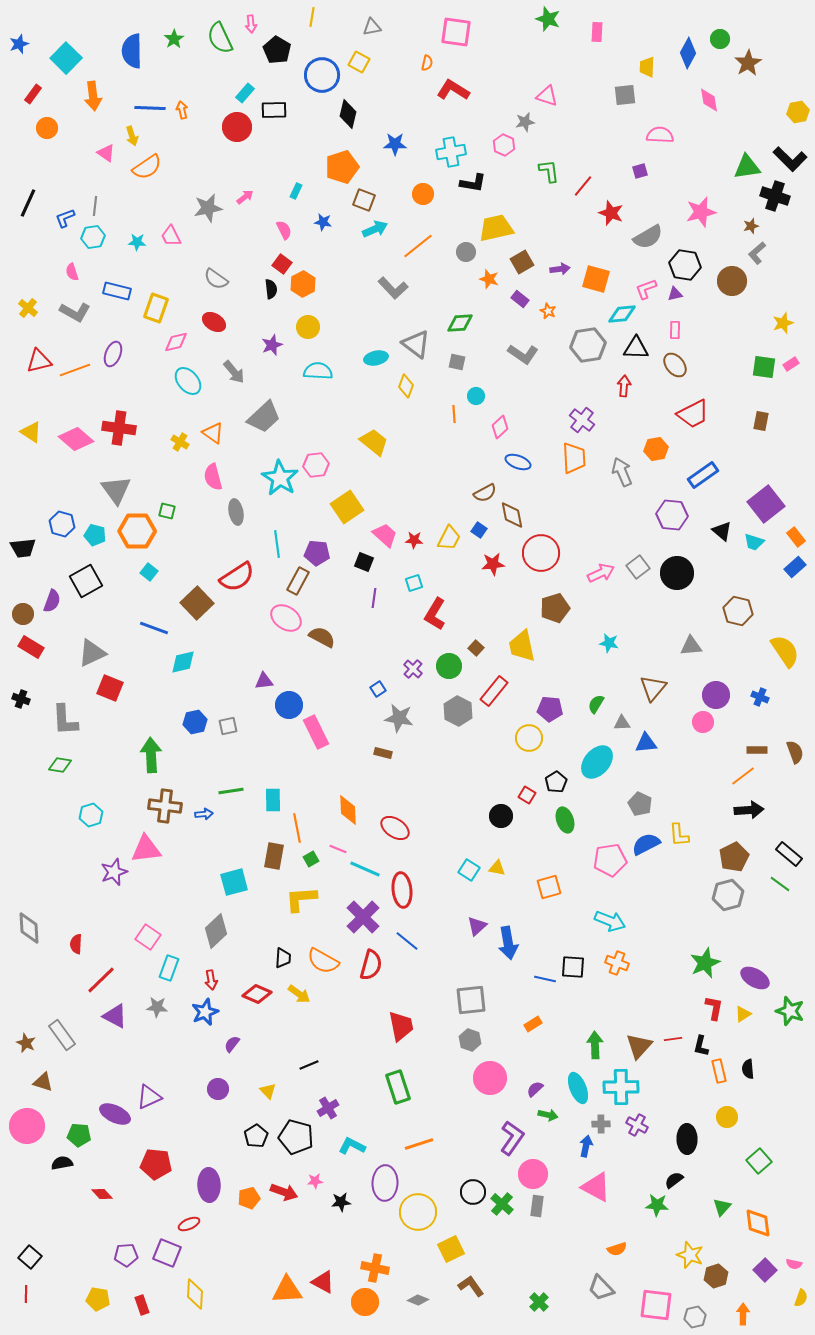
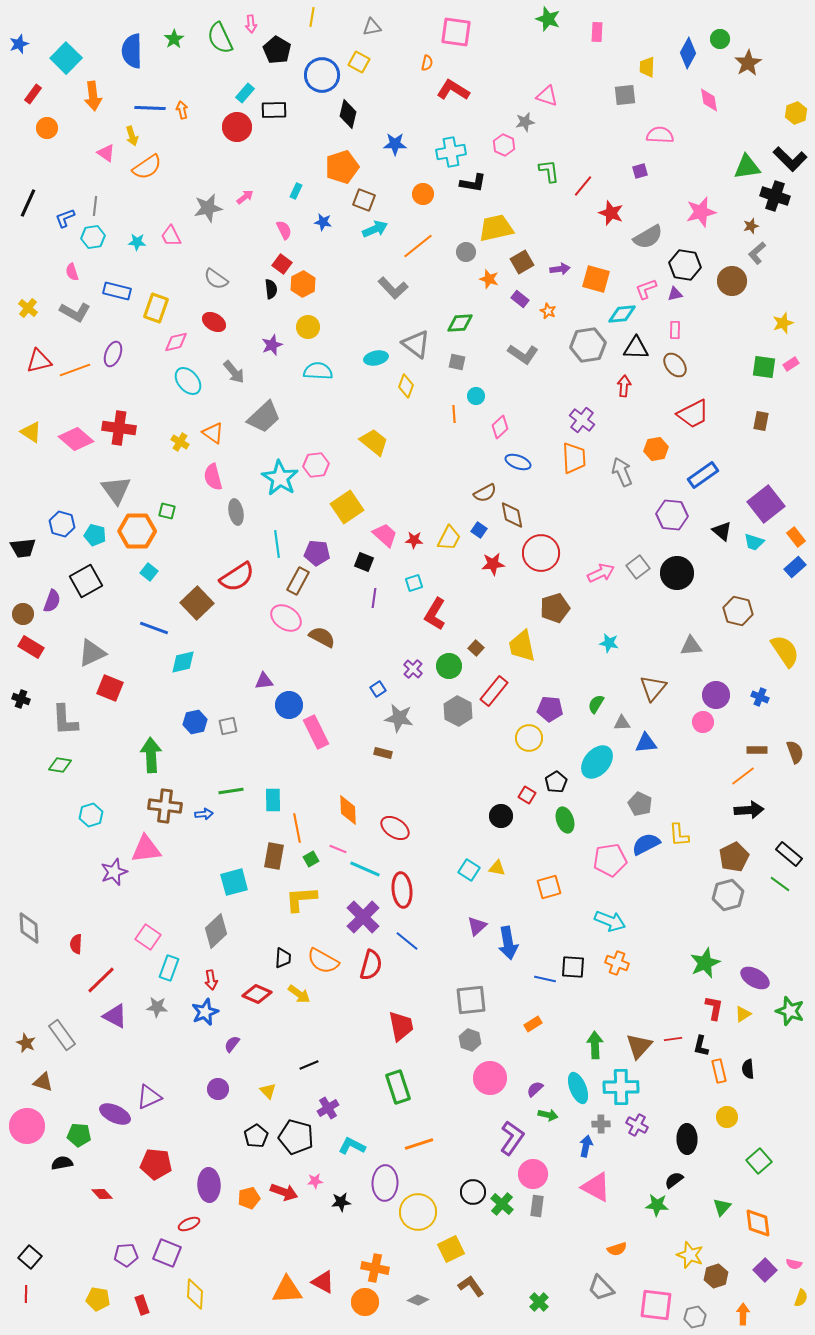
yellow hexagon at (798, 112): moved 2 px left, 1 px down; rotated 10 degrees counterclockwise
